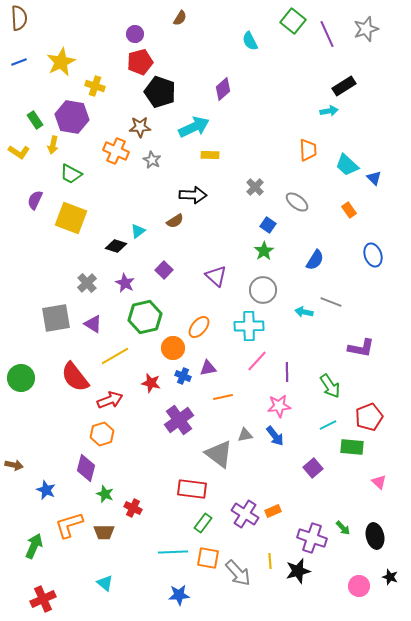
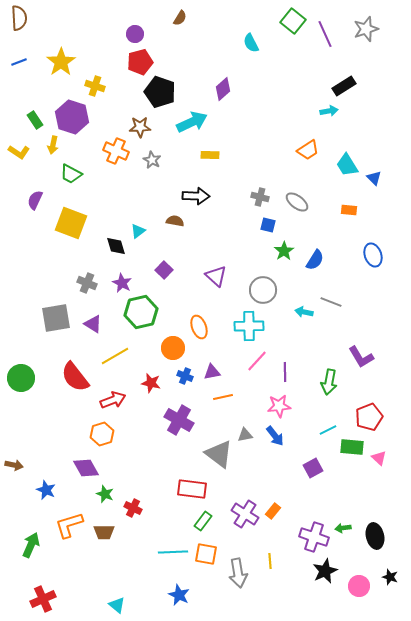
purple line at (327, 34): moved 2 px left
cyan semicircle at (250, 41): moved 1 px right, 2 px down
yellow star at (61, 62): rotated 8 degrees counterclockwise
purple hexagon at (72, 117): rotated 8 degrees clockwise
cyan arrow at (194, 127): moved 2 px left, 5 px up
orange trapezoid at (308, 150): rotated 60 degrees clockwise
cyan trapezoid at (347, 165): rotated 15 degrees clockwise
gray cross at (255, 187): moved 5 px right, 10 px down; rotated 30 degrees counterclockwise
black arrow at (193, 195): moved 3 px right, 1 px down
orange rectangle at (349, 210): rotated 49 degrees counterclockwise
yellow square at (71, 218): moved 5 px down
brown semicircle at (175, 221): rotated 138 degrees counterclockwise
blue square at (268, 225): rotated 21 degrees counterclockwise
black diamond at (116, 246): rotated 55 degrees clockwise
green star at (264, 251): moved 20 px right
gray cross at (87, 283): rotated 24 degrees counterclockwise
purple star at (125, 283): moved 3 px left
green hexagon at (145, 317): moved 4 px left, 5 px up
orange ellipse at (199, 327): rotated 60 degrees counterclockwise
purple L-shape at (361, 348): moved 9 px down; rotated 48 degrees clockwise
purple triangle at (208, 368): moved 4 px right, 4 px down
purple line at (287, 372): moved 2 px left
blue cross at (183, 376): moved 2 px right
green arrow at (330, 386): moved 1 px left, 4 px up; rotated 45 degrees clockwise
red arrow at (110, 400): moved 3 px right
purple cross at (179, 420): rotated 24 degrees counterclockwise
cyan line at (328, 425): moved 5 px down
purple diamond at (86, 468): rotated 44 degrees counterclockwise
purple square at (313, 468): rotated 12 degrees clockwise
pink triangle at (379, 482): moved 24 px up
orange rectangle at (273, 511): rotated 28 degrees counterclockwise
green rectangle at (203, 523): moved 2 px up
green arrow at (343, 528): rotated 126 degrees clockwise
purple cross at (312, 538): moved 2 px right, 1 px up
green arrow at (34, 546): moved 3 px left, 1 px up
orange square at (208, 558): moved 2 px left, 4 px up
black star at (298, 571): moved 27 px right; rotated 10 degrees counterclockwise
gray arrow at (238, 573): rotated 32 degrees clockwise
cyan triangle at (105, 583): moved 12 px right, 22 px down
blue star at (179, 595): rotated 30 degrees clockwise
